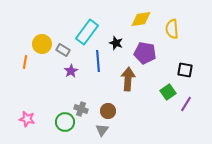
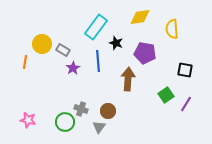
yellow diamond: moved 1 px left, 2 px up
cyan rectangle: moved 9 px right, 5 px up
purple star: moved 2 px right, 3 px up
green square: moved 2 px left, 3 px down
pink star: moved 1 px right, 1 px down
gray triangle: moved 3 px left, 3 px up
